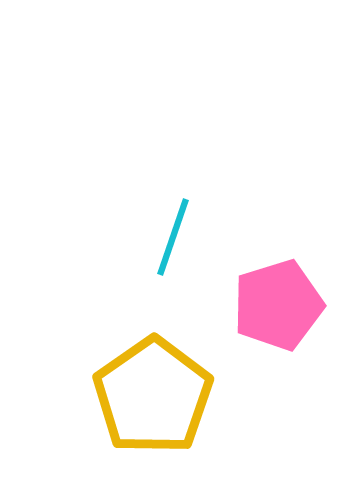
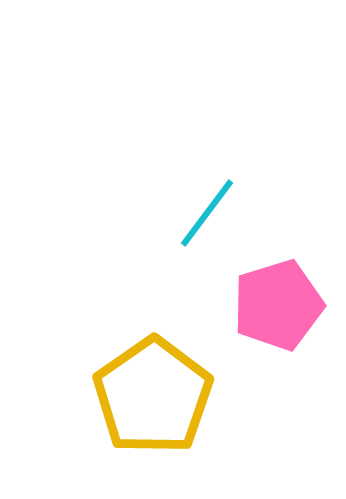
cyan line: moved 34 px right, 24 px up; rotated 18 degrees clockwise
